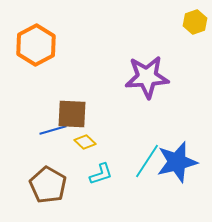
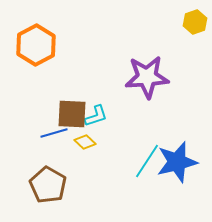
blue line: moved 1 px right, 3 px down
cyan L-shape: moved 5 px left, 58 px up
